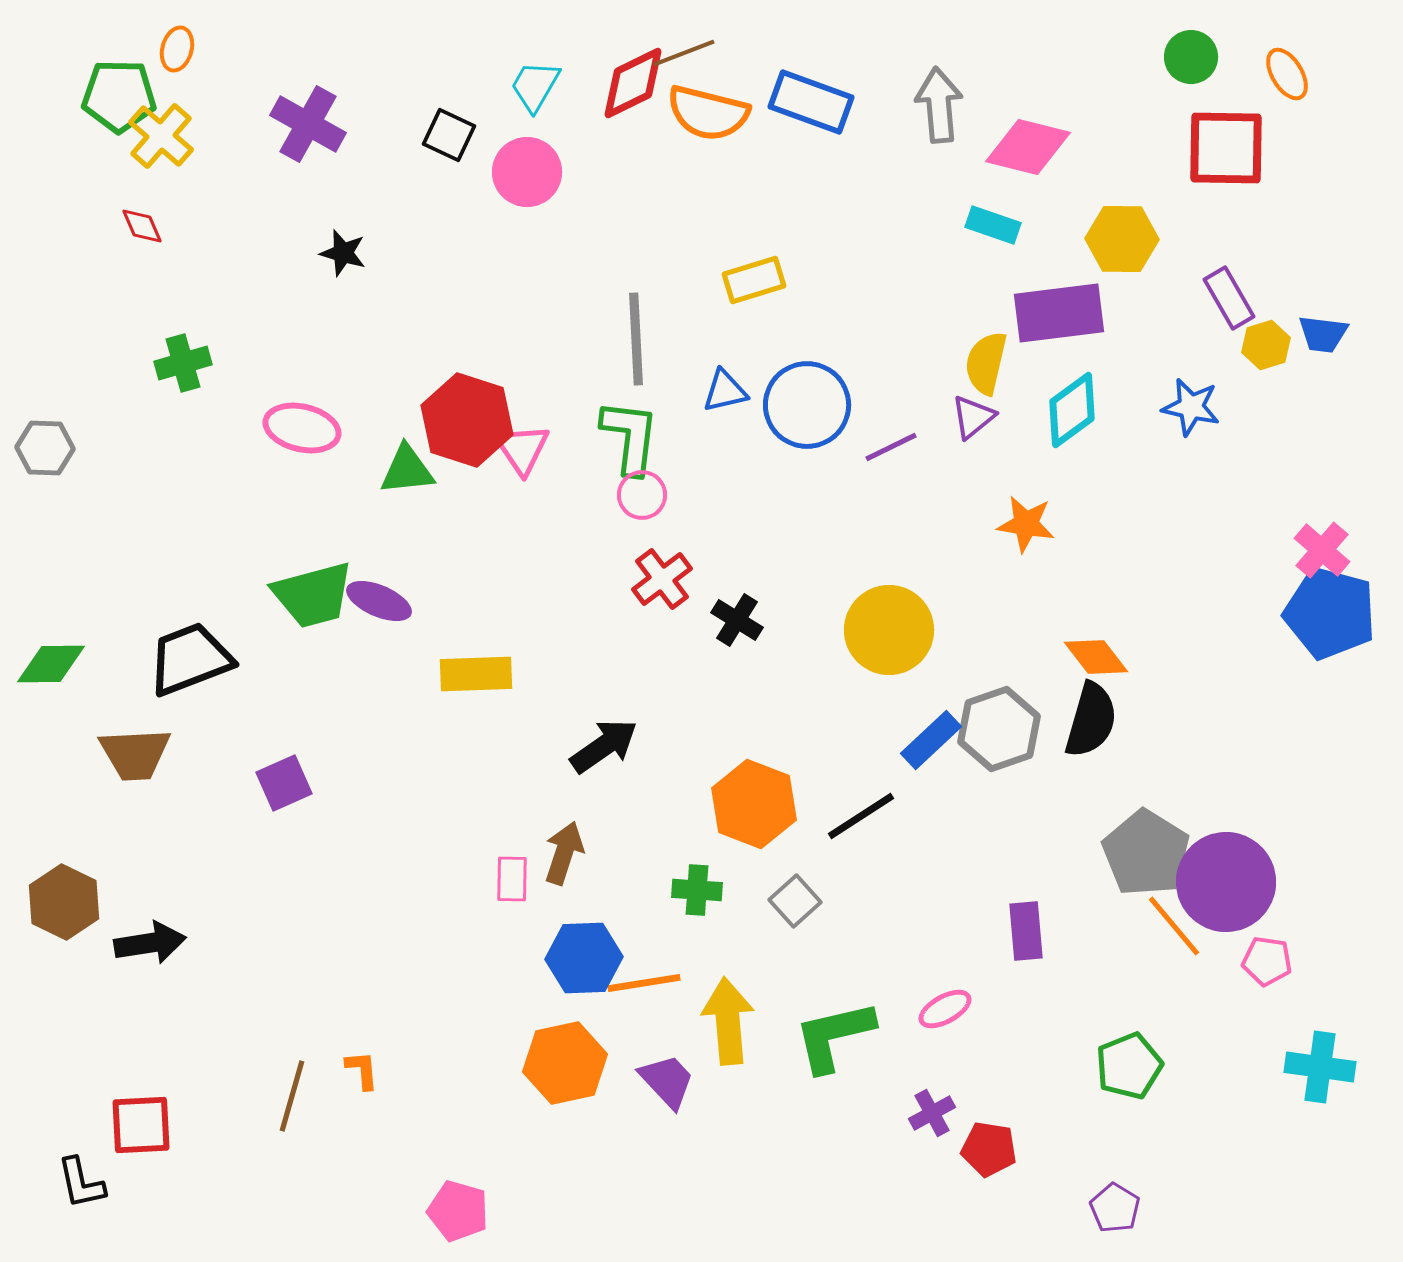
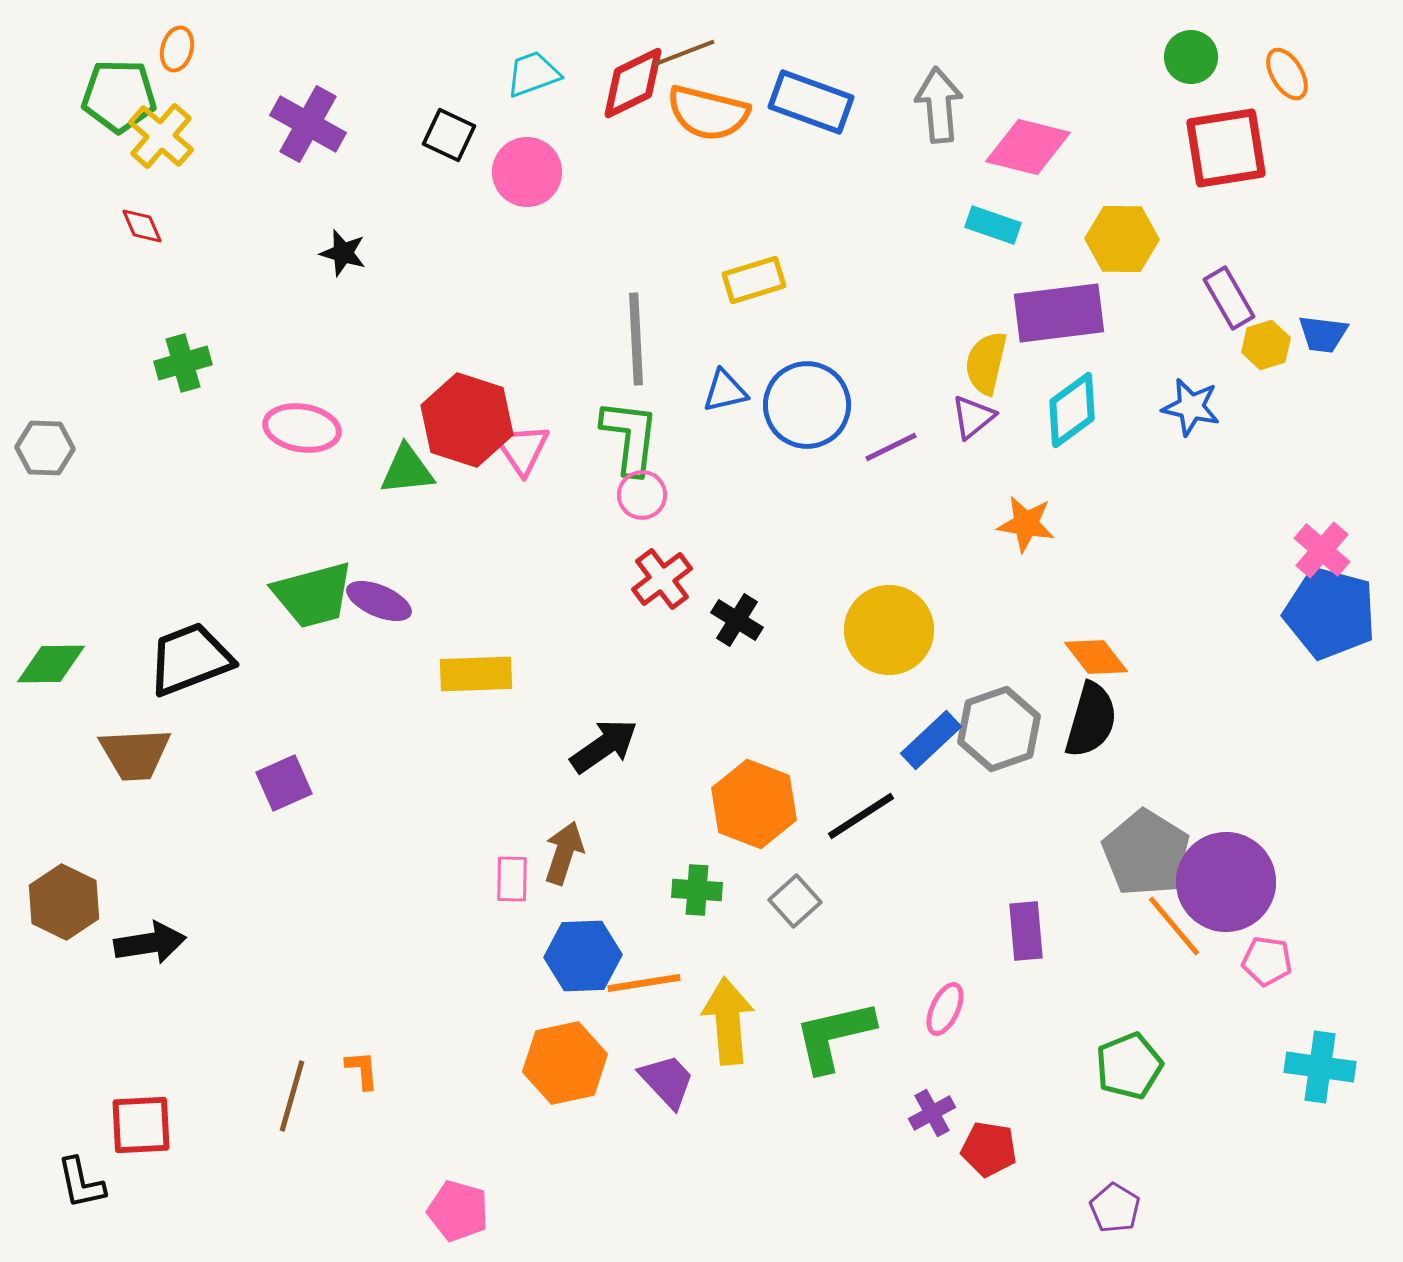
cyan trapezoid at (535, 86): moved 2 px left, 12 px up; rotated 40 degrees clockwise
red square at (1226, 148): rotated 10 degrees counterclockwise
pink ellipse at (302, 428): rotated 4 degrees counterclockwise
blue hexagon at (584, 958): moved 1 px left, 2 px up
pink ellipse at (945, 1009): rotated 36 degrees counterclockwise
